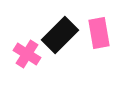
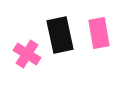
black rectangle: rotated 57 degrees counterclockwise
